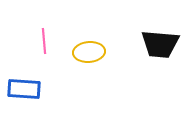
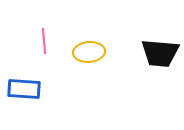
black trapezoid: moved 9 px down
